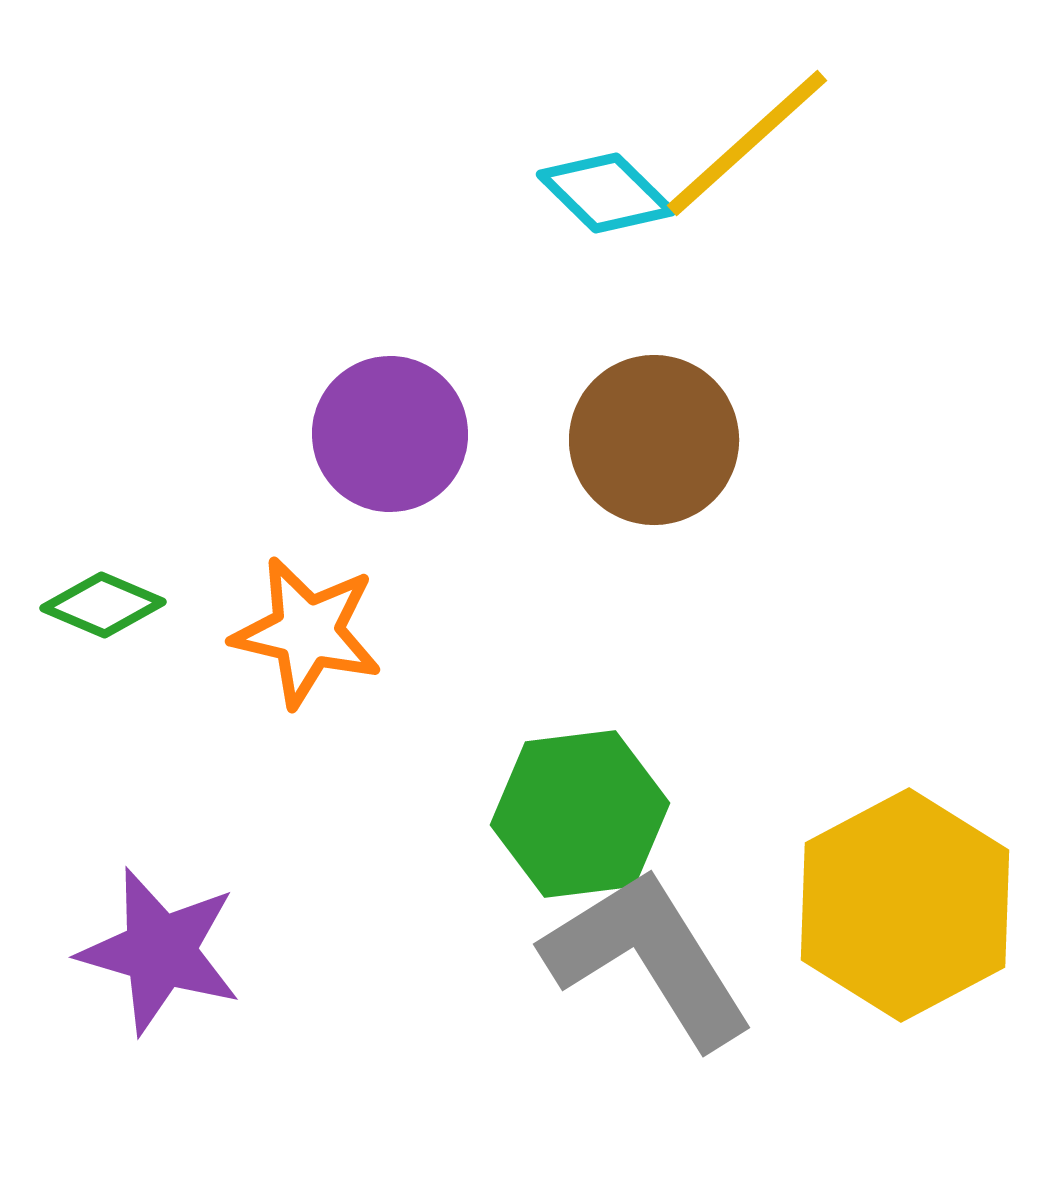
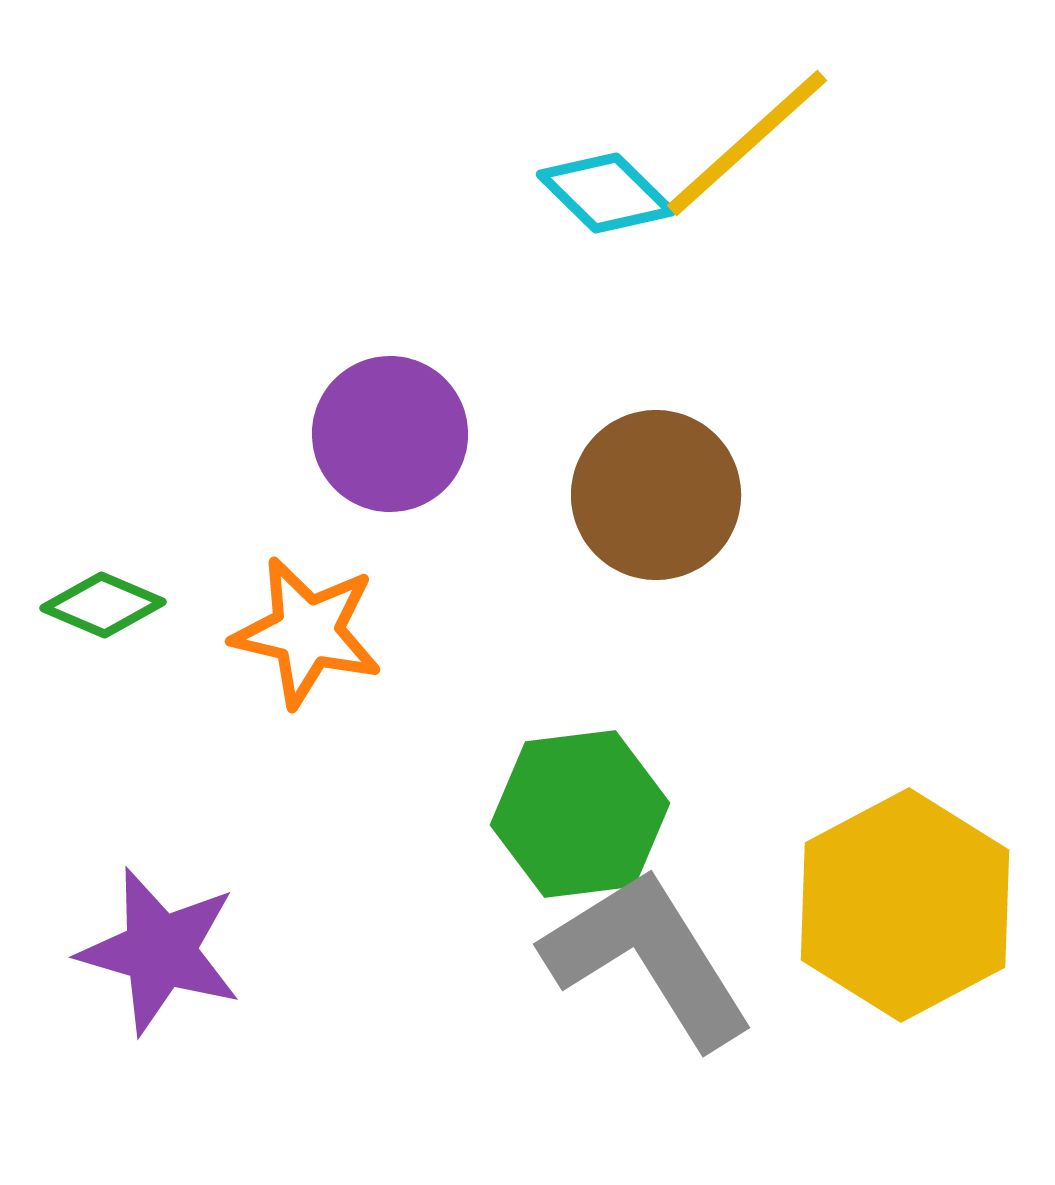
brown circle: moved 2 px right, 55 px down
